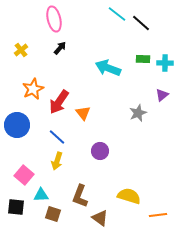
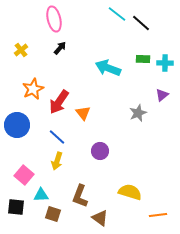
yellow semicircle: moved 1 px right, 4 px up
